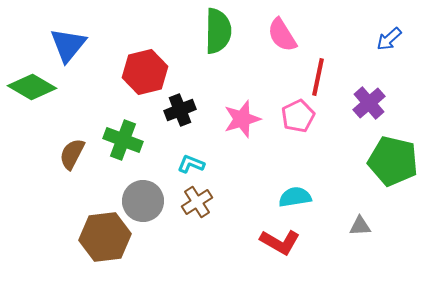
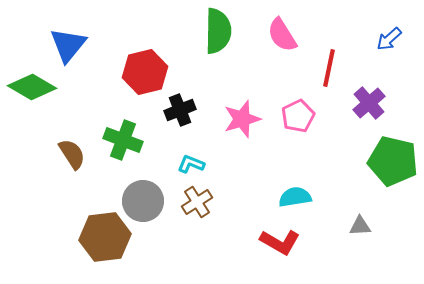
red line: moved 11 px right, 9 px up
brown semicircle: rotated 120 degrees clockwise
